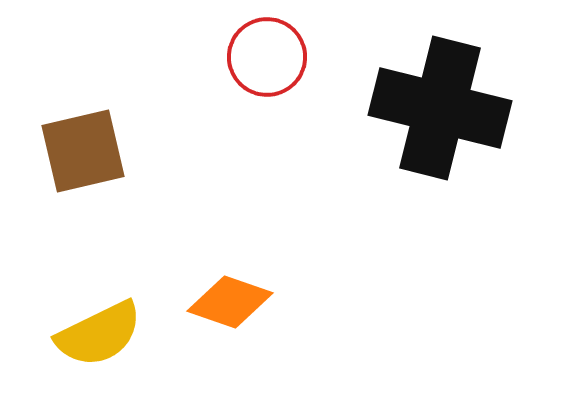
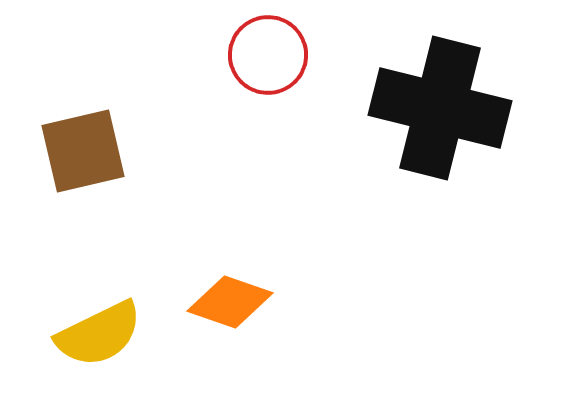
red circle: moved 1 px right, 2 px up
